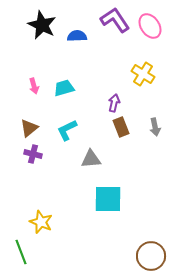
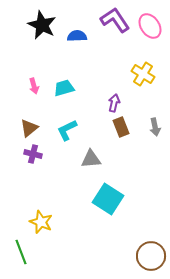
cyan square: rotated 32 degrees clockwise
